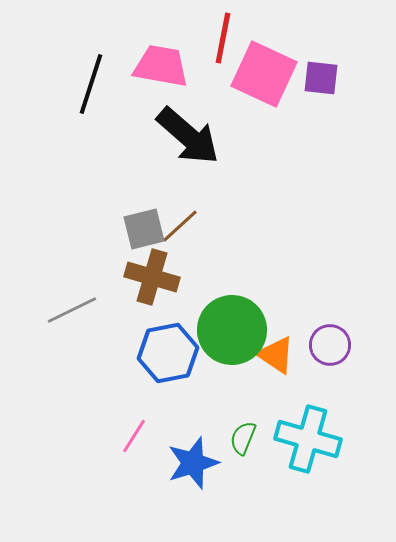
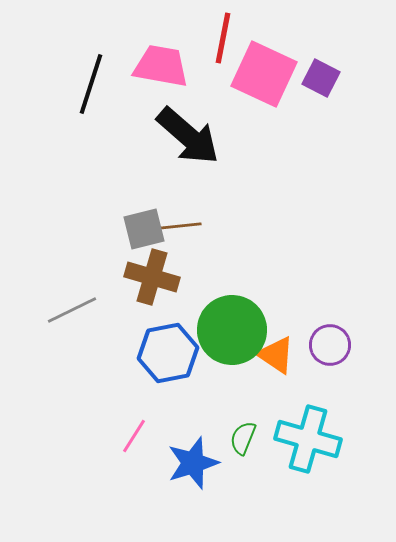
purple square: rotated 21 degrees clockwise
brown line: rotated 36 degrees clockwise
